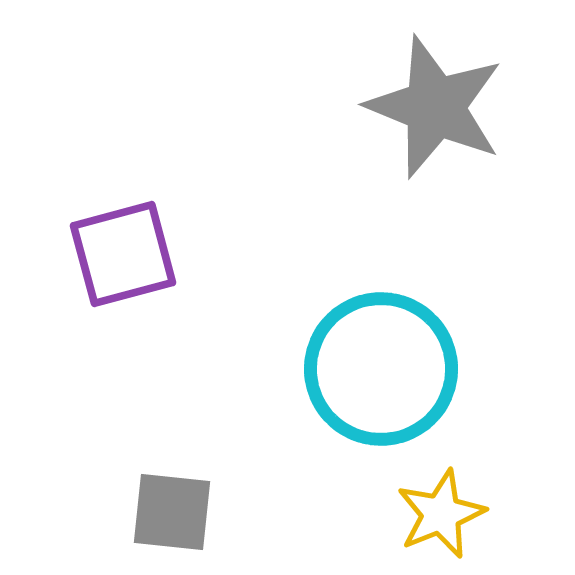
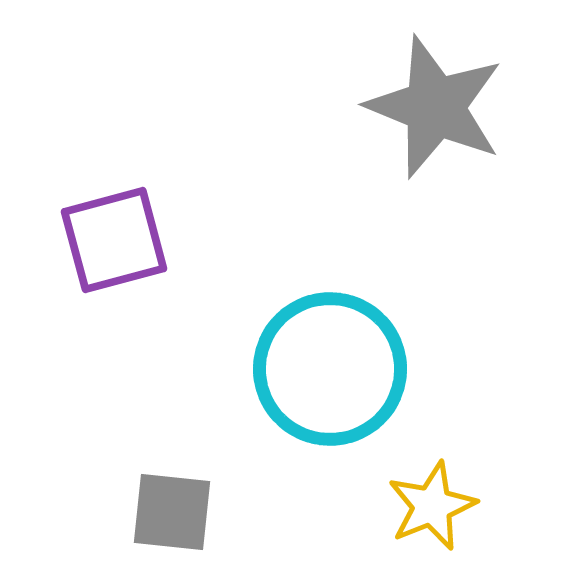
purple square: moved 9 px left, 14 px up
cyan circle: moved 51 px left
yellow star: moved 9 px left, 8 px up
